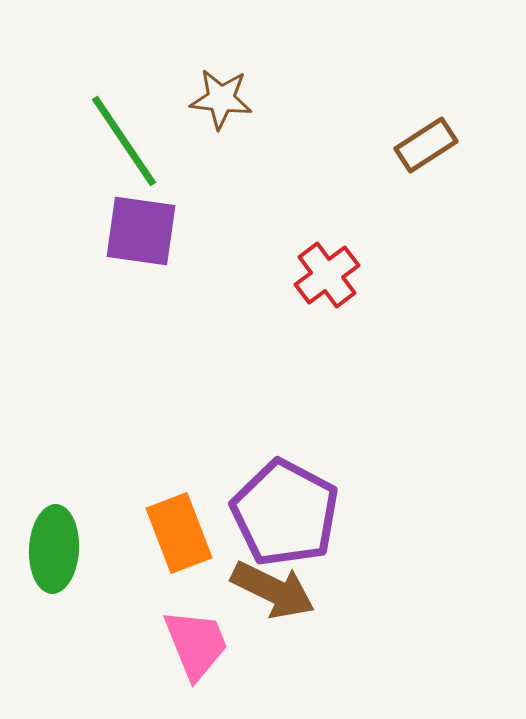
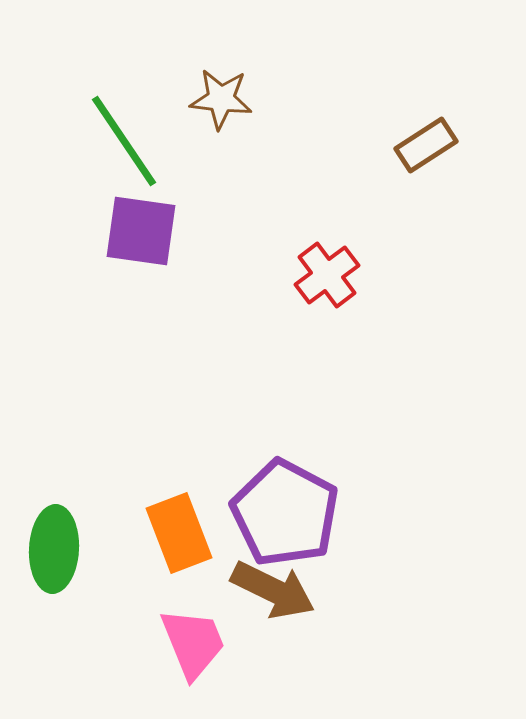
pink trapezoid: moved 3 px left, 1 px up
